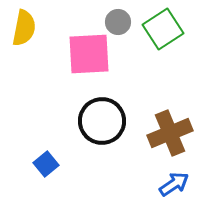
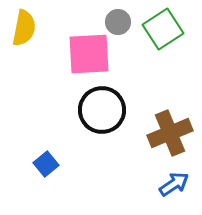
black circle: moved 11 px up
